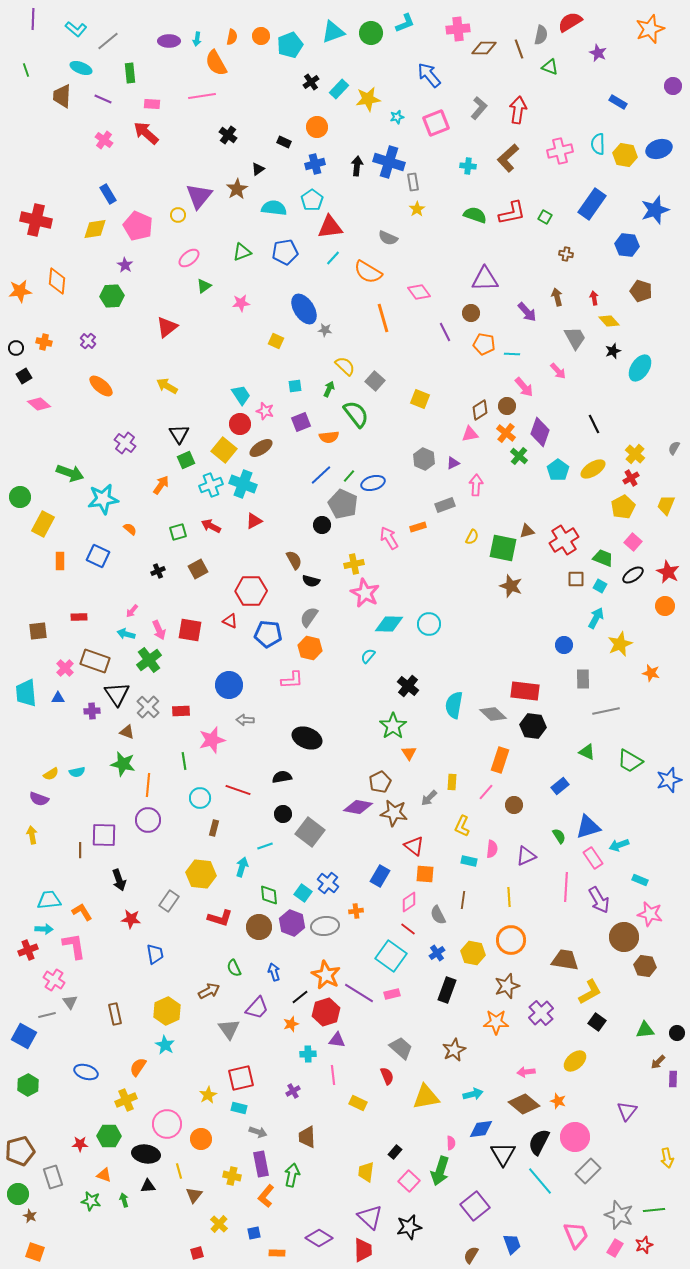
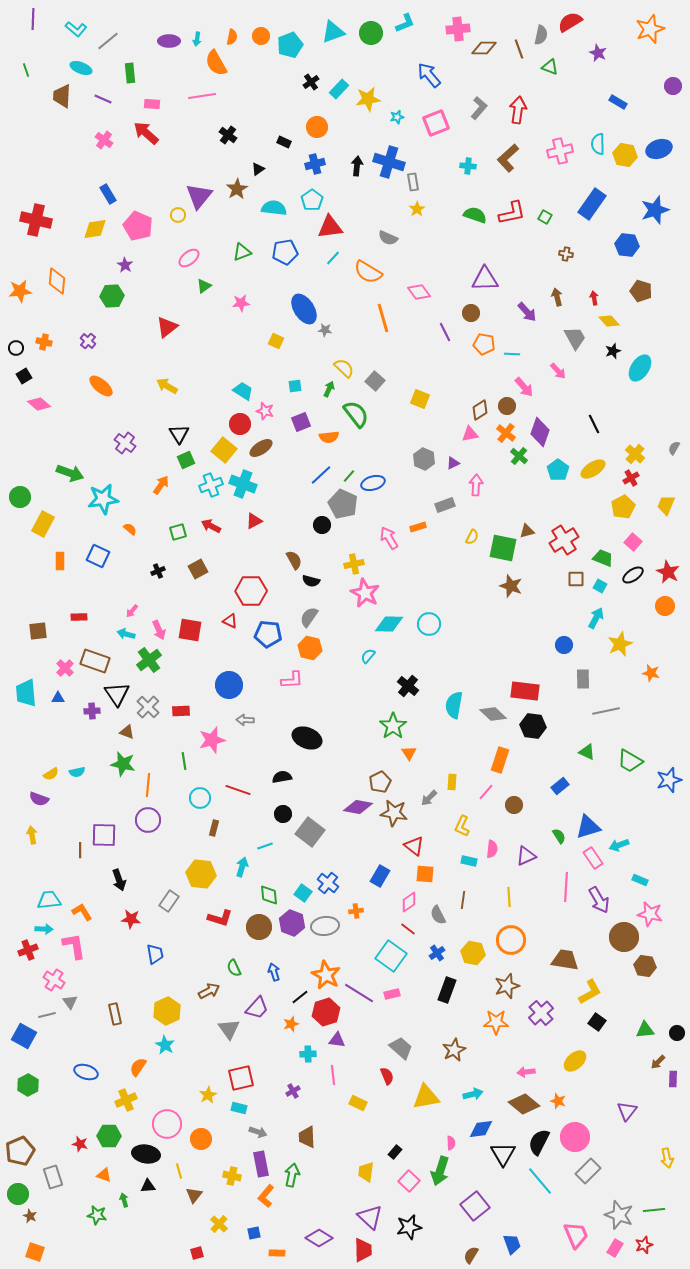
yellow semicircle at (345, 366): moved 1 px left, 2 px down
cyan trapezoid at (241, 395): moved 2 px right, 4 px up; rotated 25 degrees counterclockwise
red star at (80, 1144): rotated 14 degrees clockwise
brown pentagon at (20, 1151): rotated 8 degrees counterclockwise
green star at (91, 1201): moved 6 px right, 14 px down
